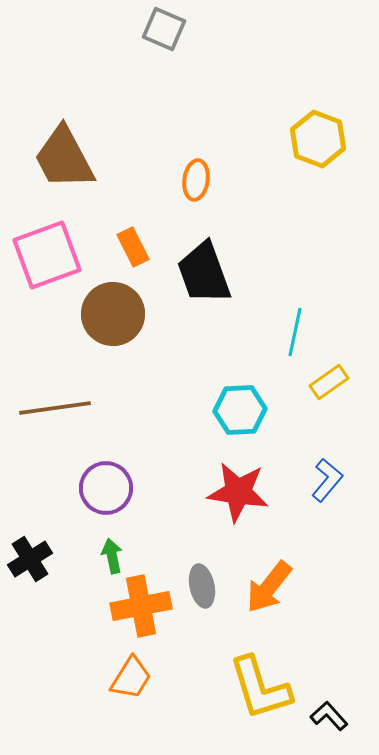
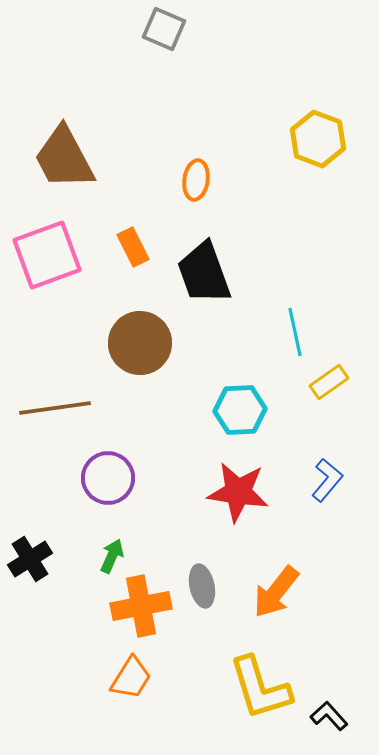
brown circle: moved 27 px right, 29 px down
cyan line: rotated 24 degrees counterclockwise
purple circle: moved 2 px right, 10 px up
green arrow: rotated 36 degrees clockwise
orange arrow: moved 7 px right, 5 px down
